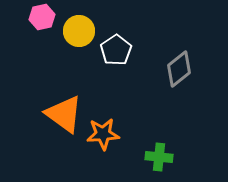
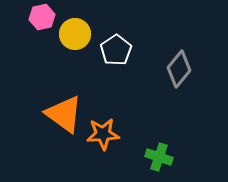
yellow circle: moved 4 px left, 3 px down
gray diamond: rotated 12 degrees counterclockwise
green cross: rotated 12 degrees clockwise
